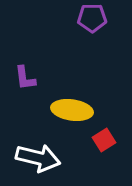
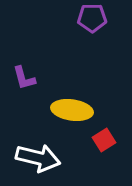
purple L-shape: moved 1 px left; rotated 8 degrees counterclockwise
